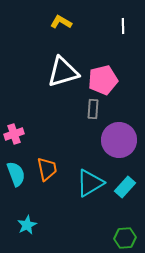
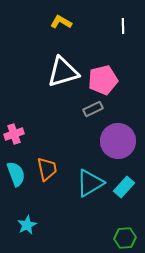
gray rectangle: rotated 60 degrees clockwise
purple circle: moved 1 px left, 1 px down
cyan rectangle: moved 1 px left
